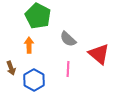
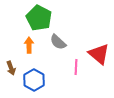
green pentagon: moved 1 px right, 2 px down
gray semicircle: moved 10 px left, 3 px down
pink line: moved 8 px right, 2 px up
